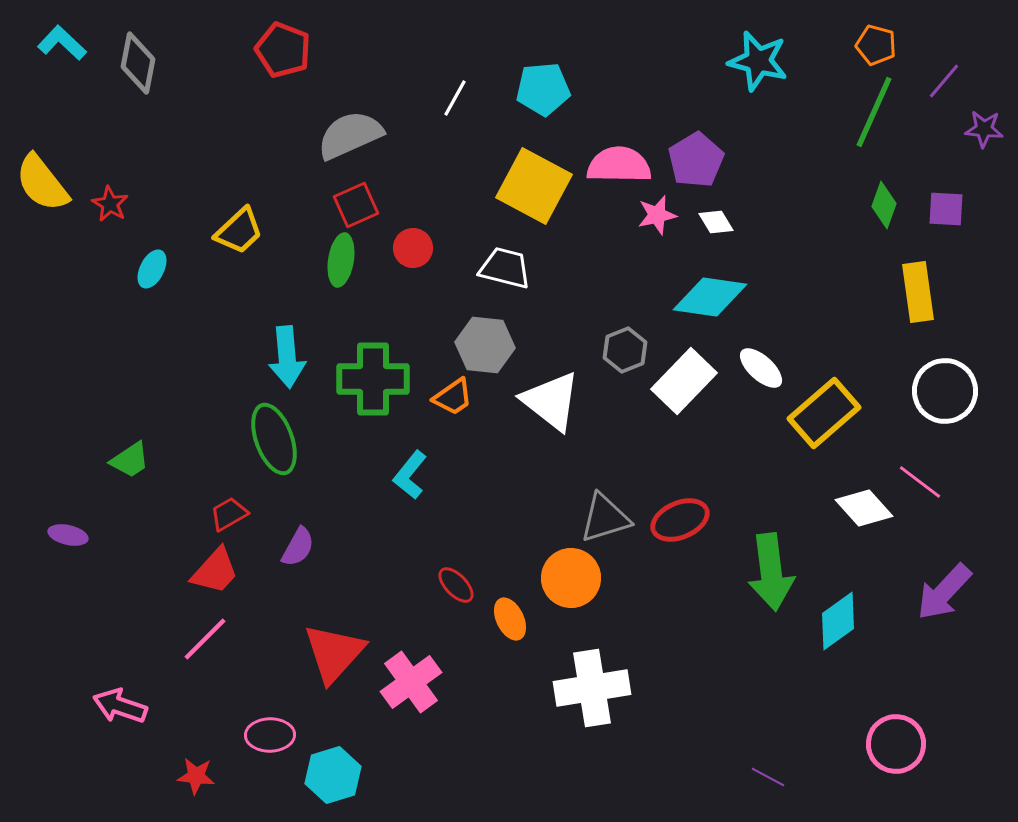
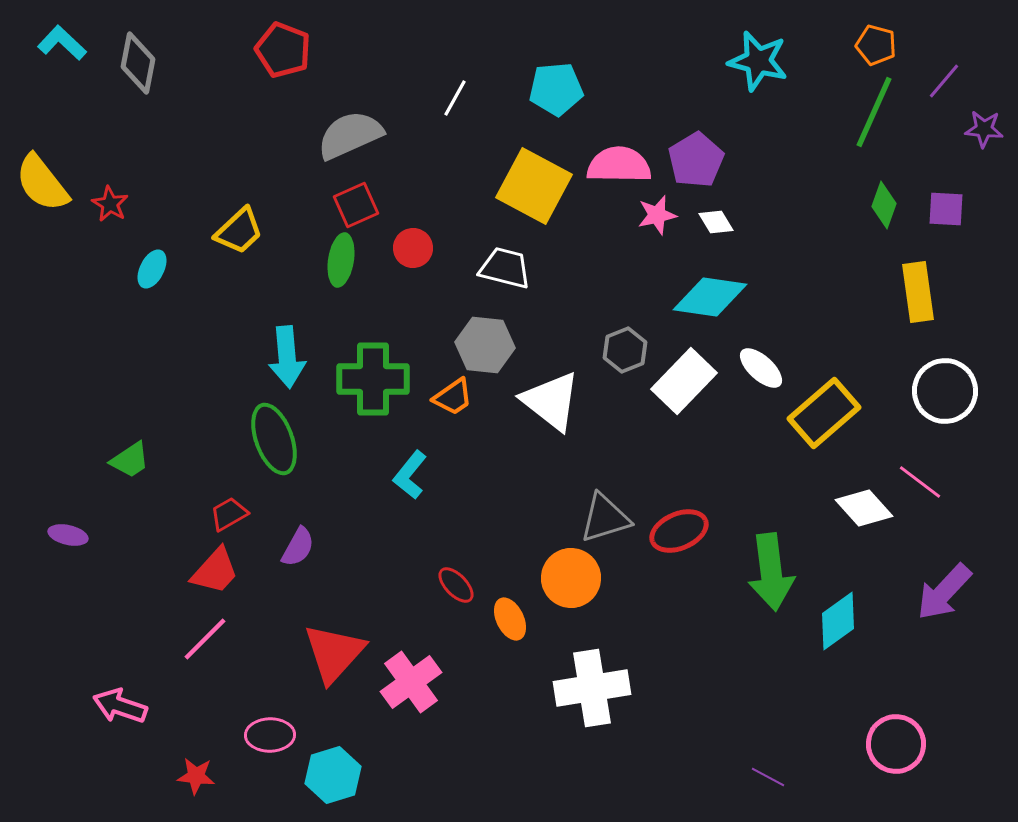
cyan pentagon at (543, 89): moved 13 px right
red ellipse at (680, 520): moved 1 px left, 11 px down
